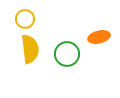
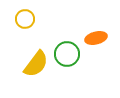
orange ellipse: moved 3 px left, 1 px down
yellow semicircle: moved 6 px right, 15 px down; rotated 44 degrees clockwise
